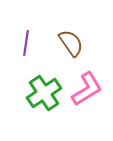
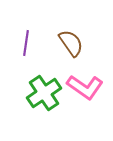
pink L-shape: moved 2 px left, 2 px up; rotated 66 degrees clockwise
